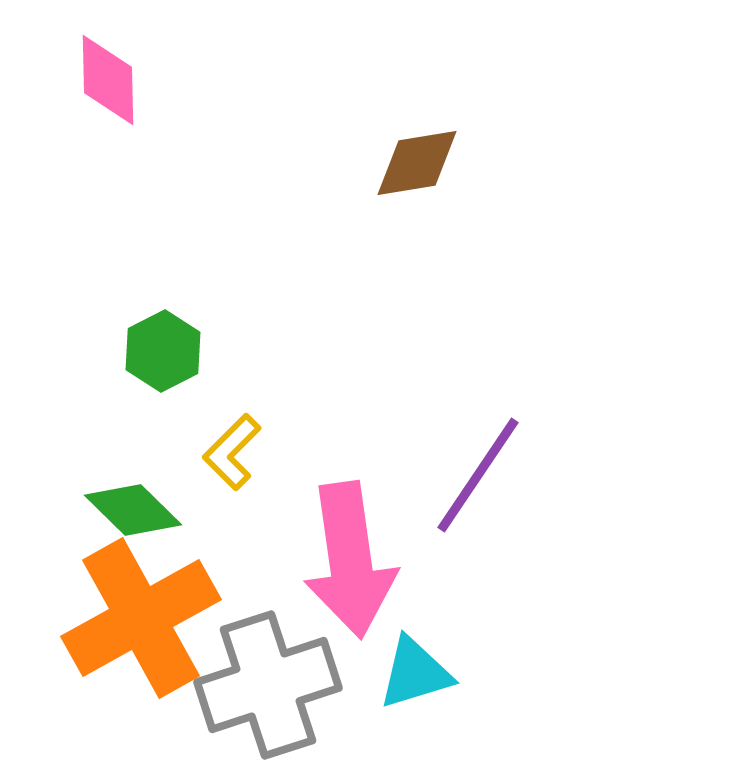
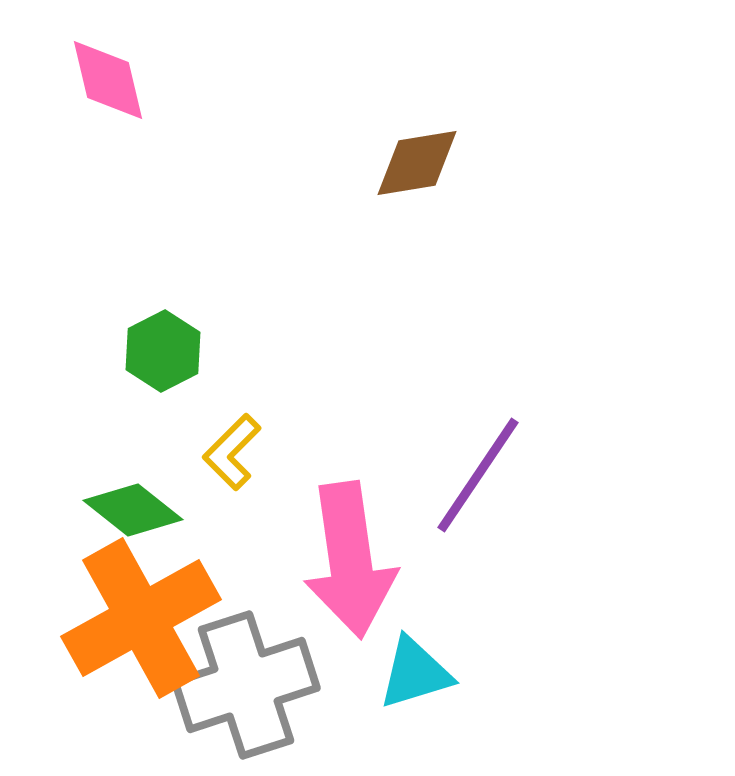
pink diamond: rotated 12 degrees counterclockwise
green diamond: rotated 6 degrees counterclockwise
gray cross: moved 22 px left
